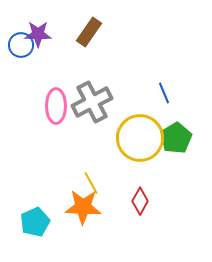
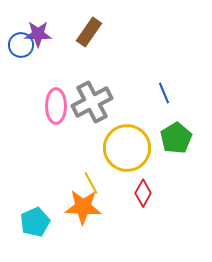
yellow circle: moved 13 px left, 10 px down
red diamond: moved 3 px right, 8 px up
